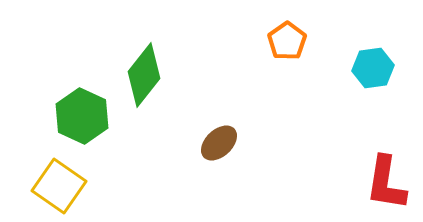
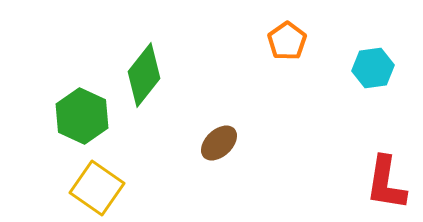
yellow square: moved 38 px right, 2 px down
